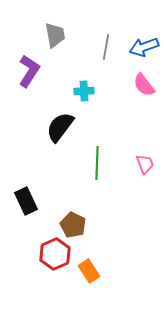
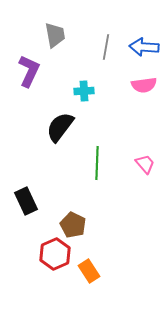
blue arrow: rotated 24 degrees clockwise
purple L-shape: rotated 8 degrees counterclockwise
pink semicircle: rotated 60 degrees counterclockwise
pink trapezoid: rotated 20 degrees counterclockwise
